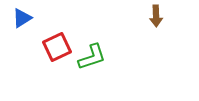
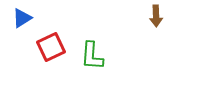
red square: moved 6 px left
green L-shape: moved 1 px up; rotated 112 degrees clockwise
